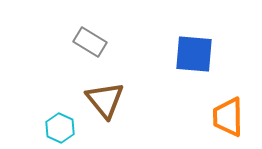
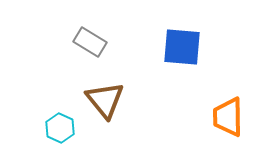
blue square: moved 12 px left, 7 px up
